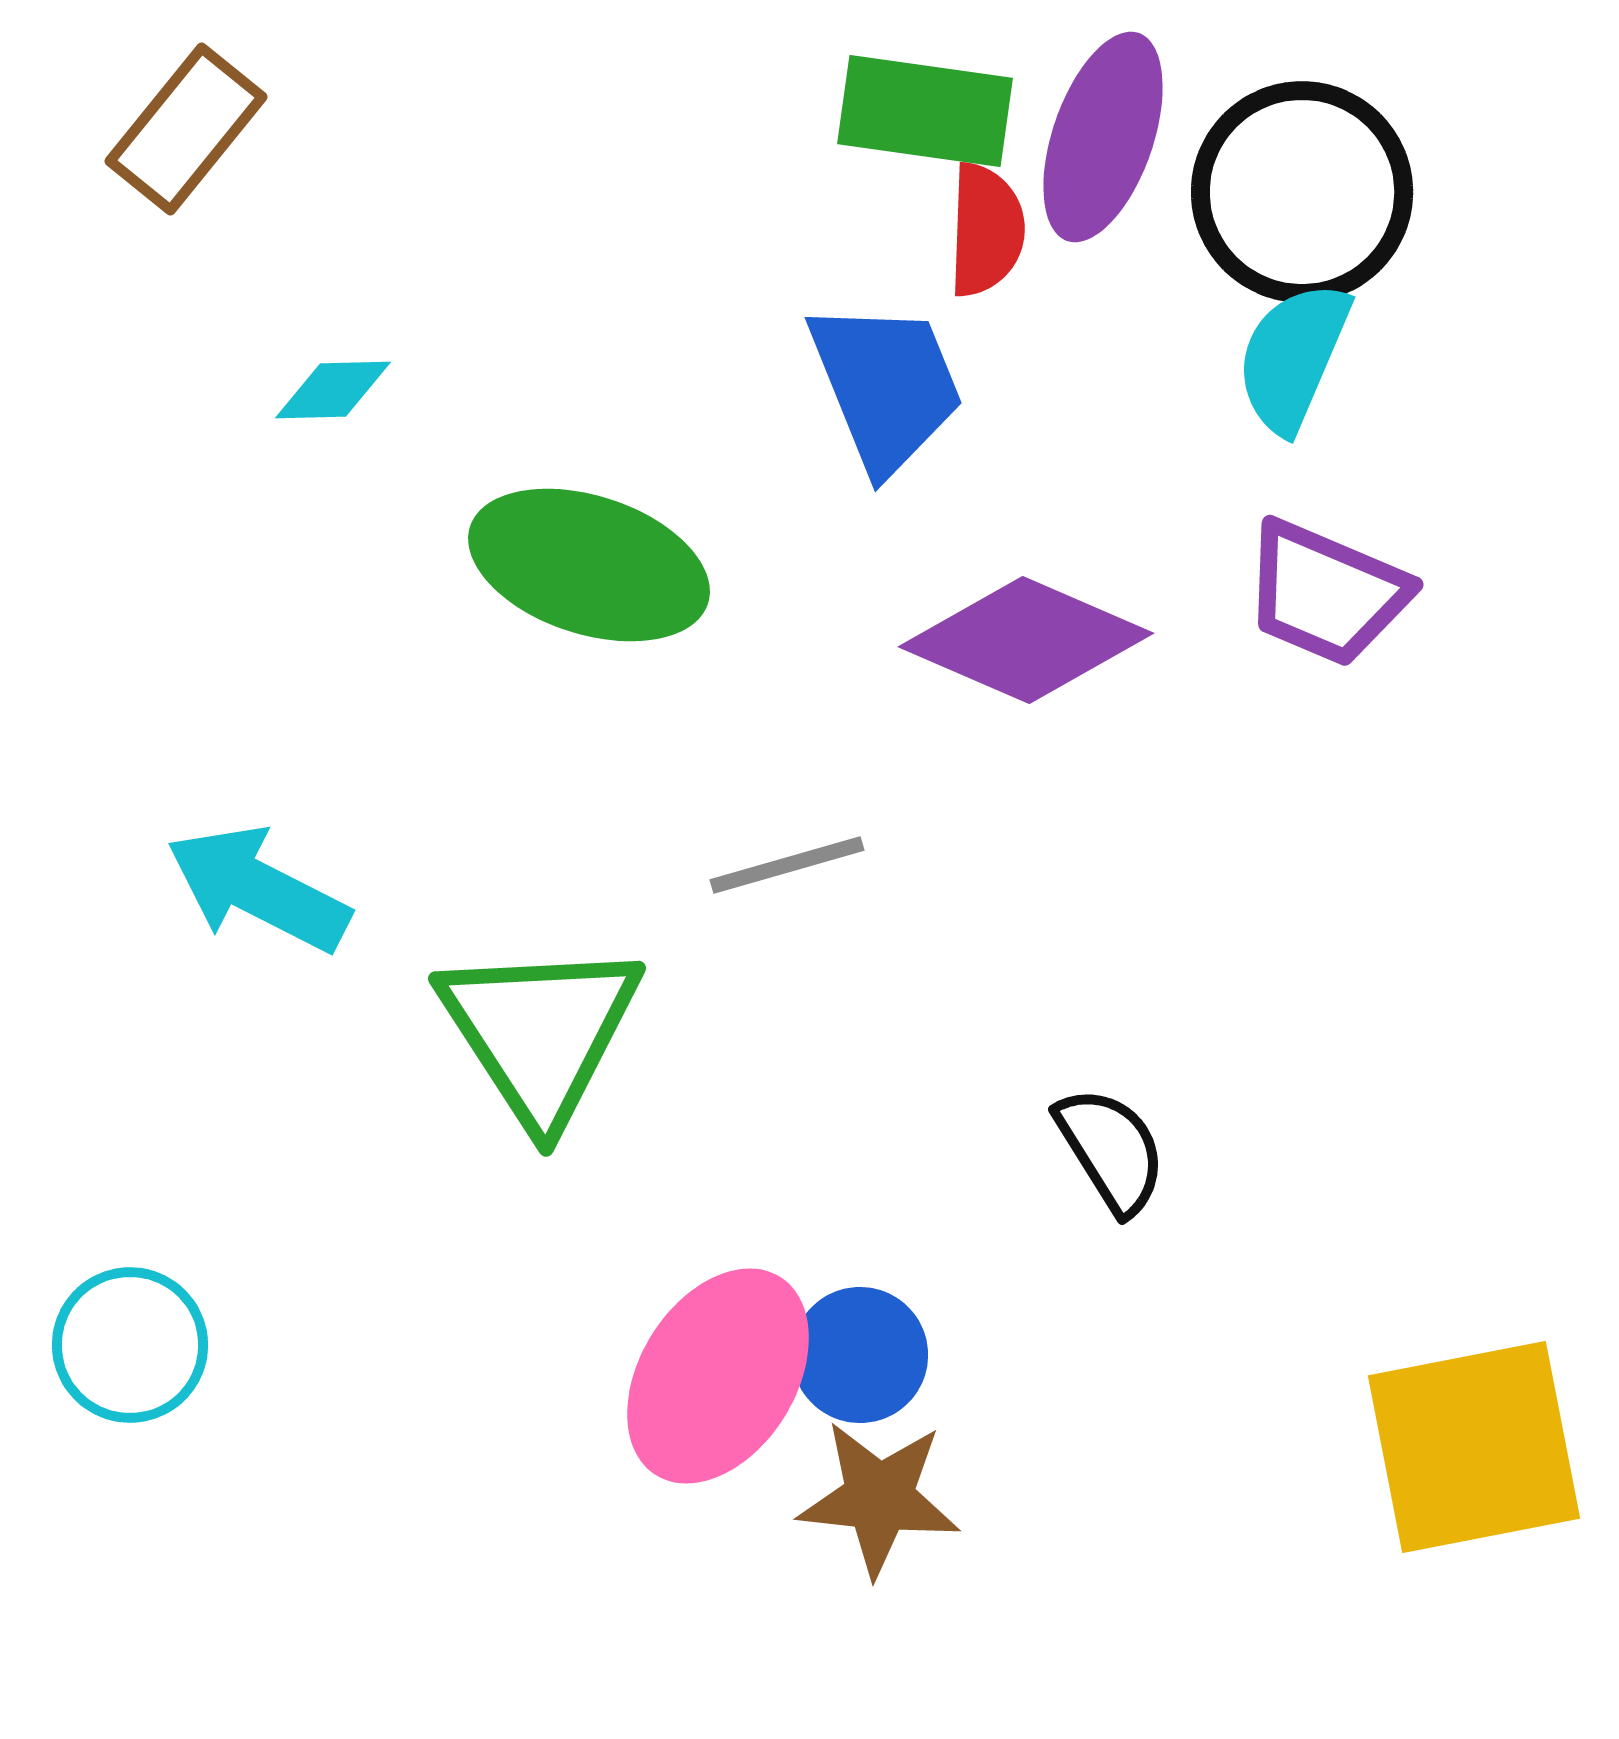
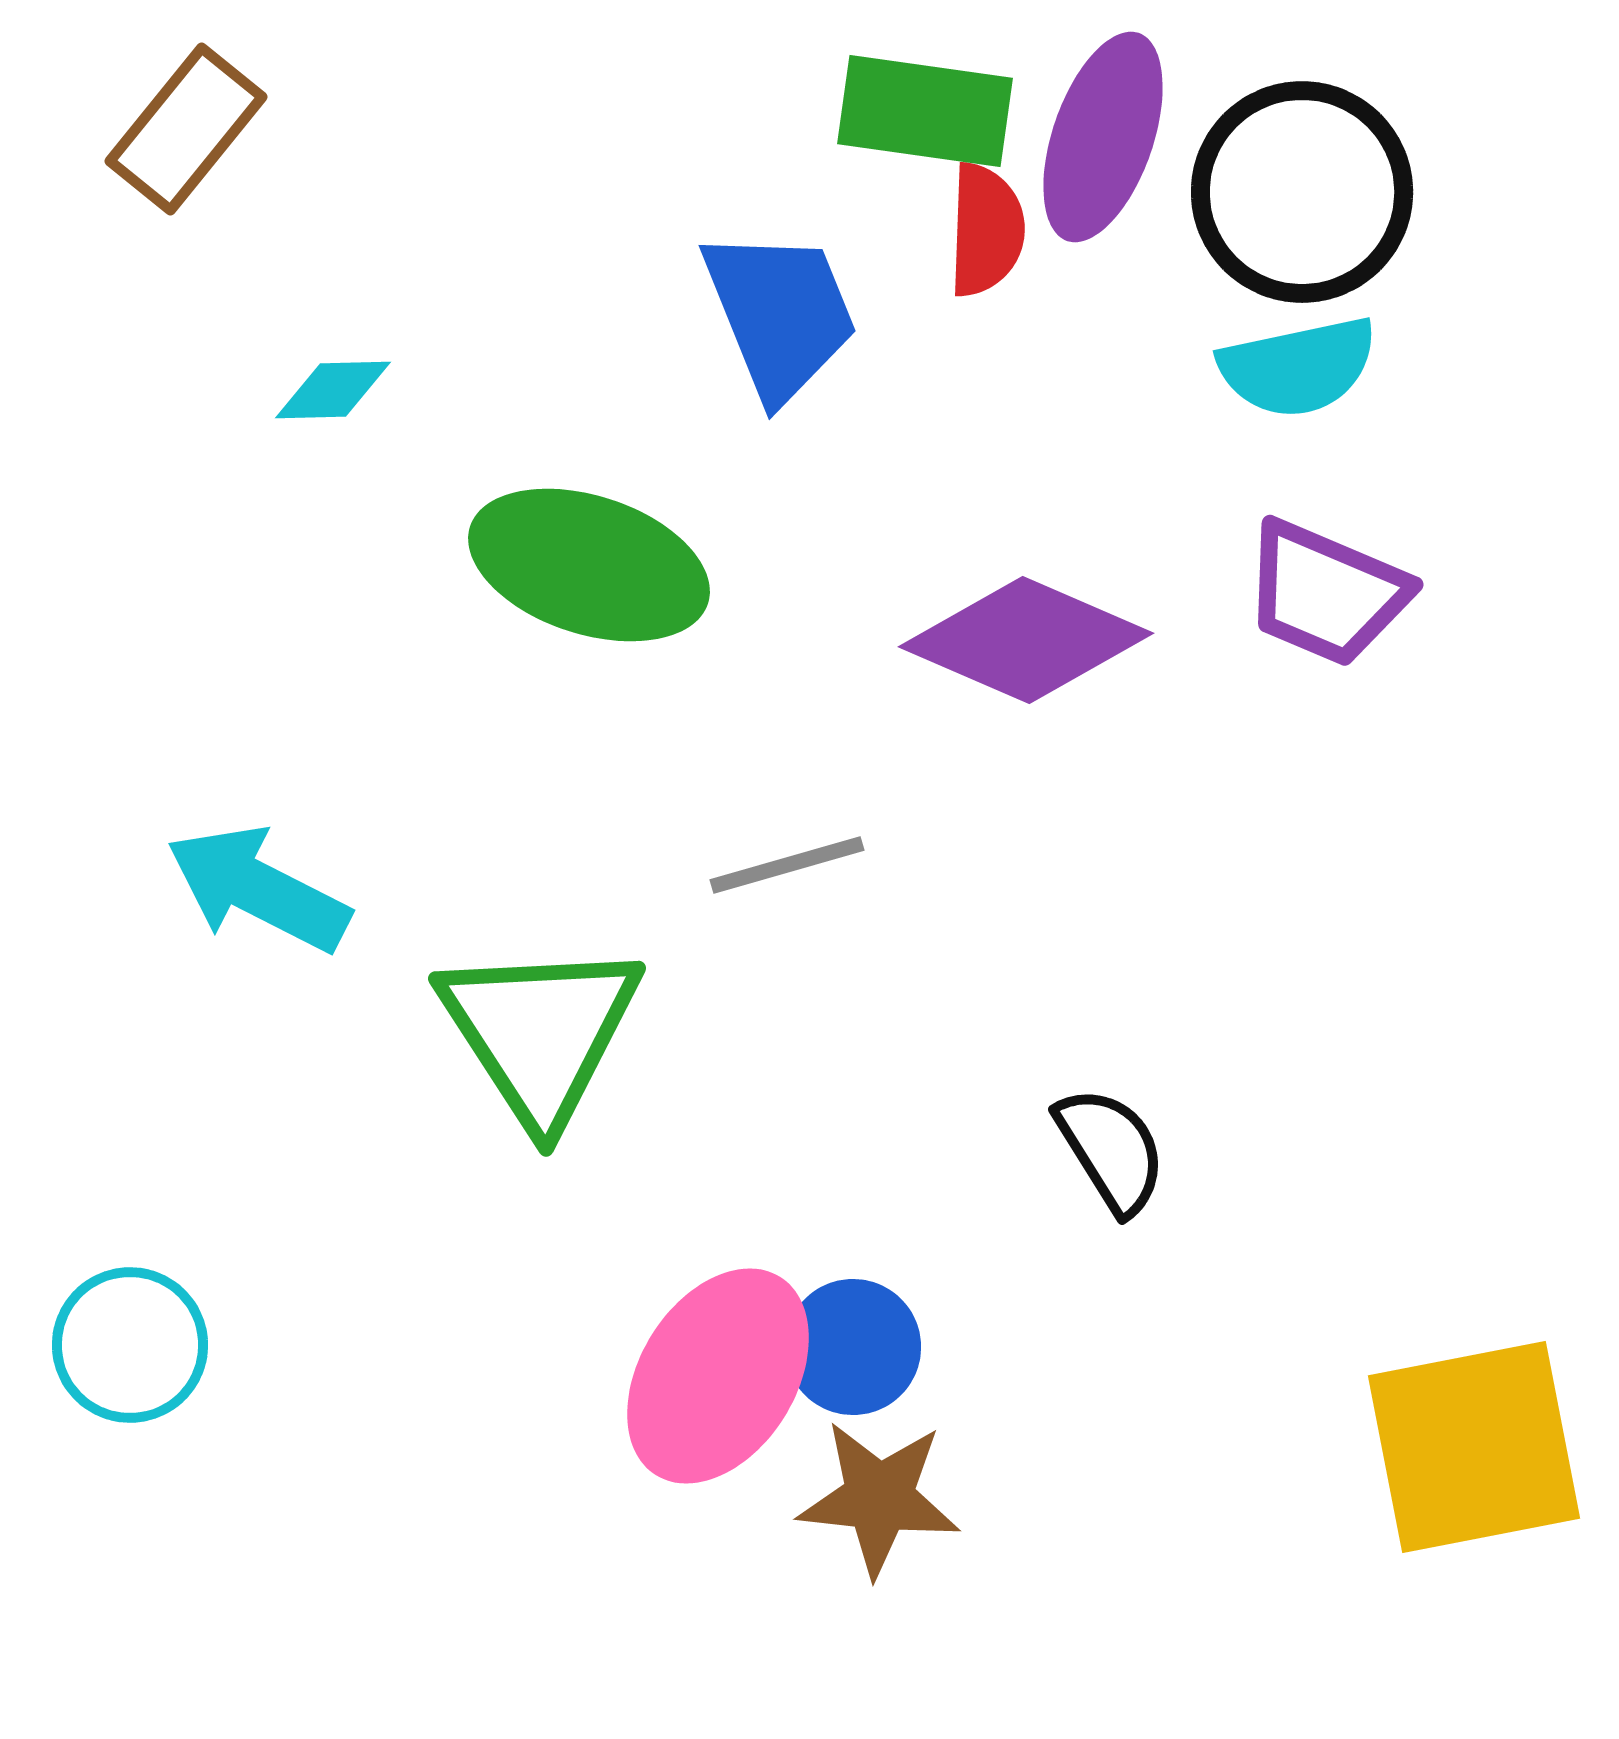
cyan semicircle: moved 5 px right, 10 px down; rotated 125 degrees counterclockwise
blue trapezoid: moved 106 px left, 72 px up
blue circle: moved 7 px left, 8 px up
